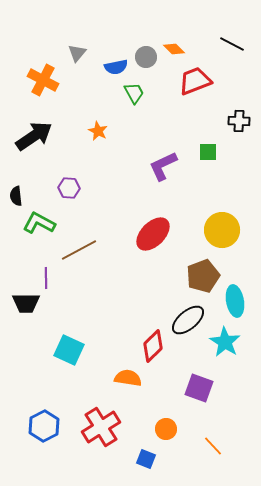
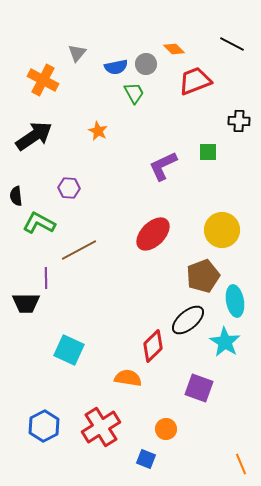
gray circle: moved 7 px down
orange line: moved 28 px right, 18 px down; rotated 20 degrees clockwise
